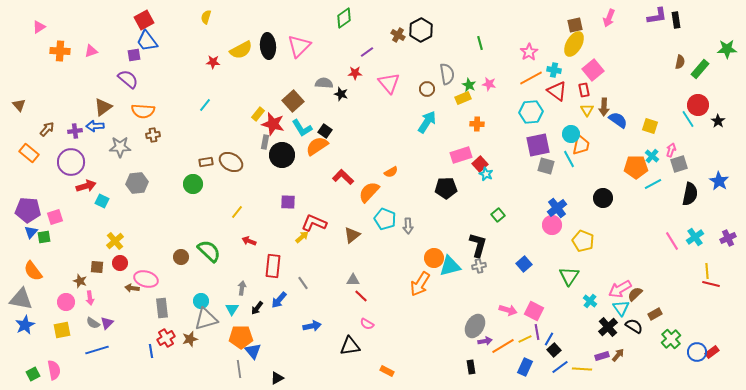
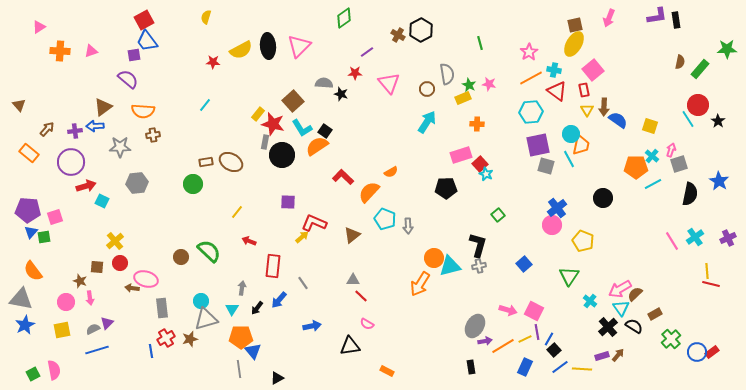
gray semicircle at (93, 323): moved 6 px down; rotated 120 degrees clockwise
